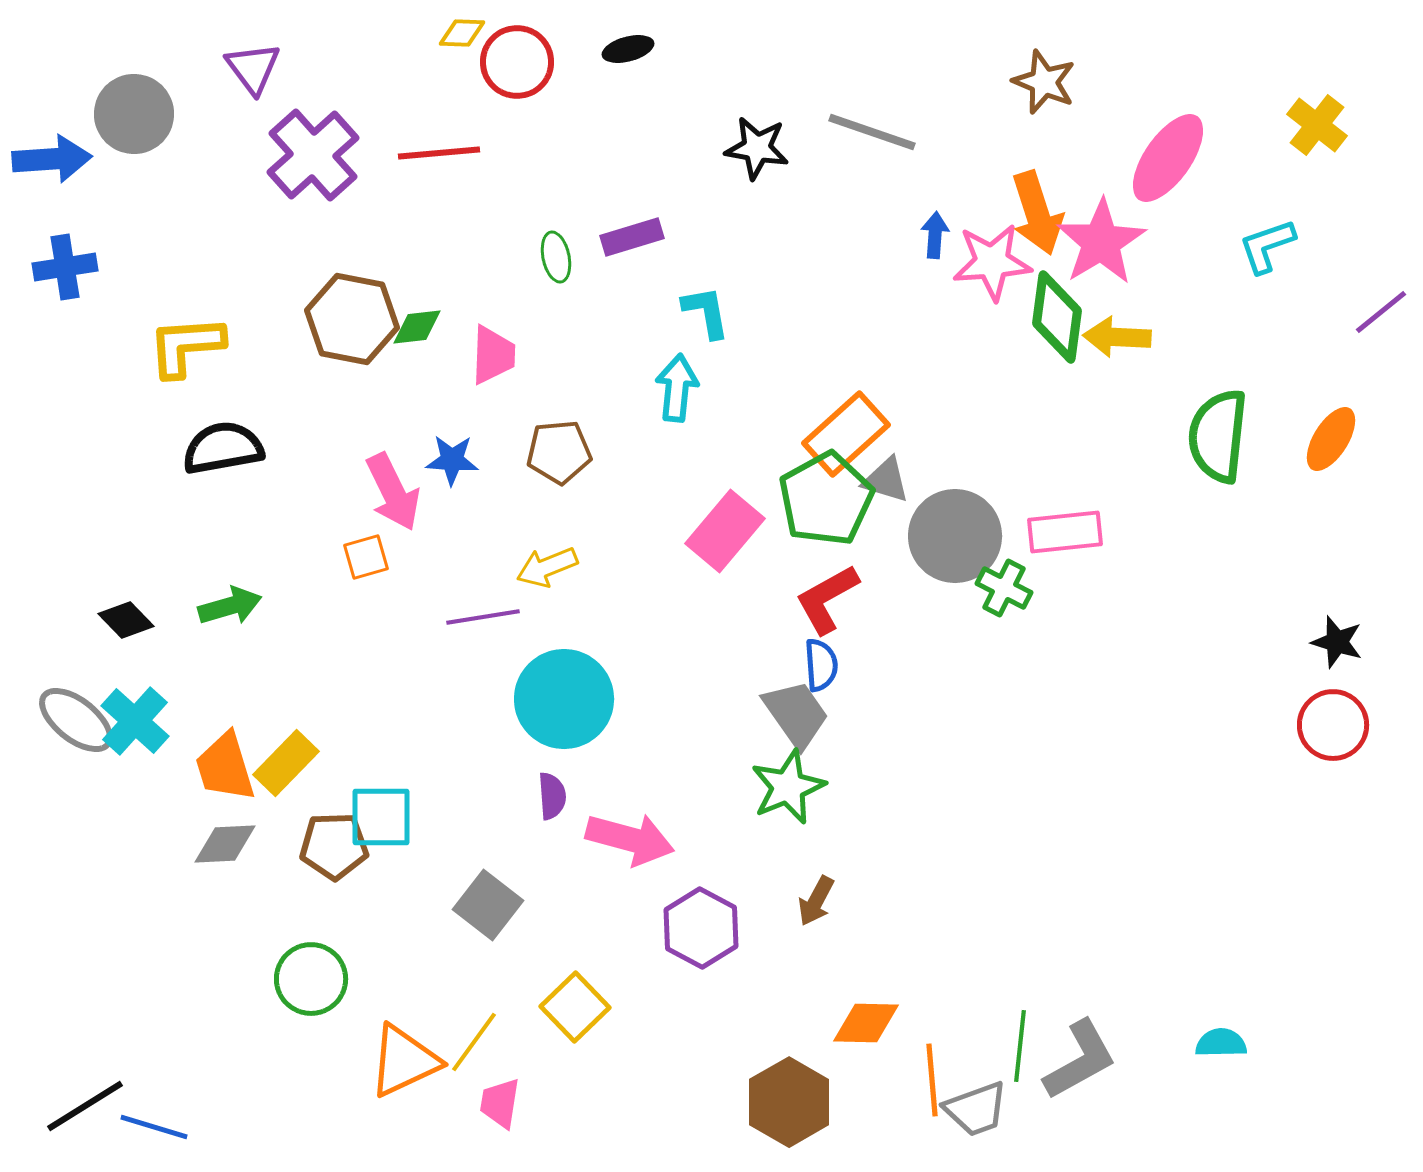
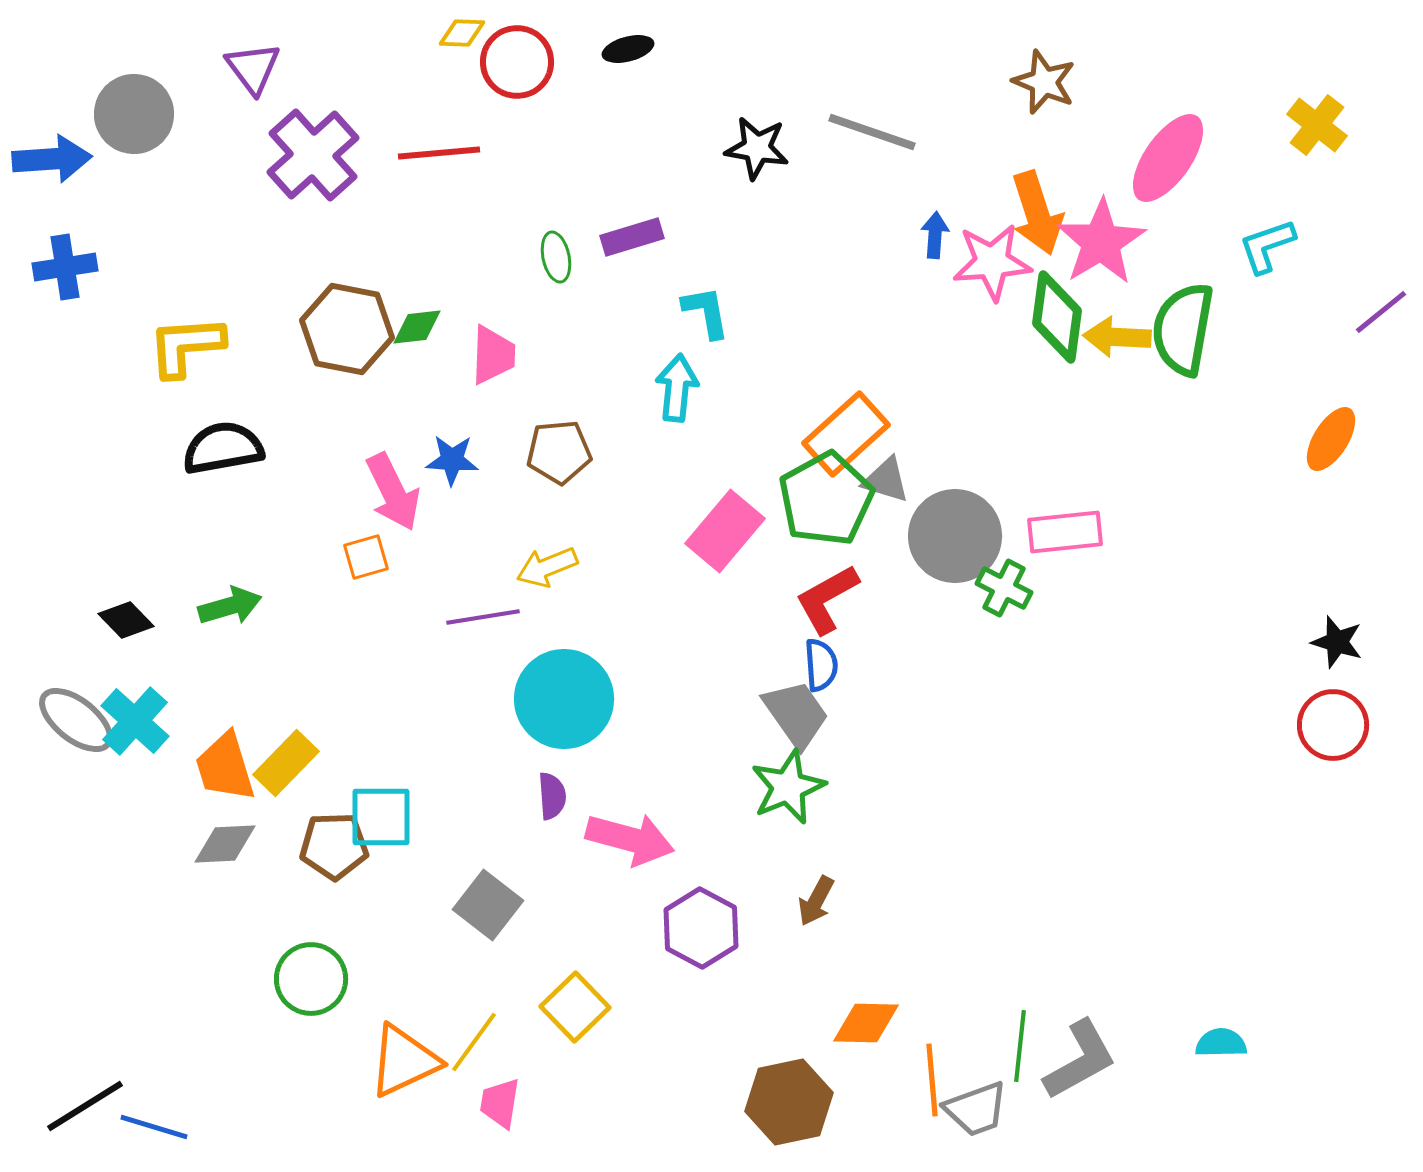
brown hexagon at (352, 319): moved 5 px left, 10 px down
green semicircle at (1218, 436): moved 35 px left, 107 px up; rotated 4 degrees clockwise
brown hexagon at (789, 1102): rotated 18 degrees clockwise
